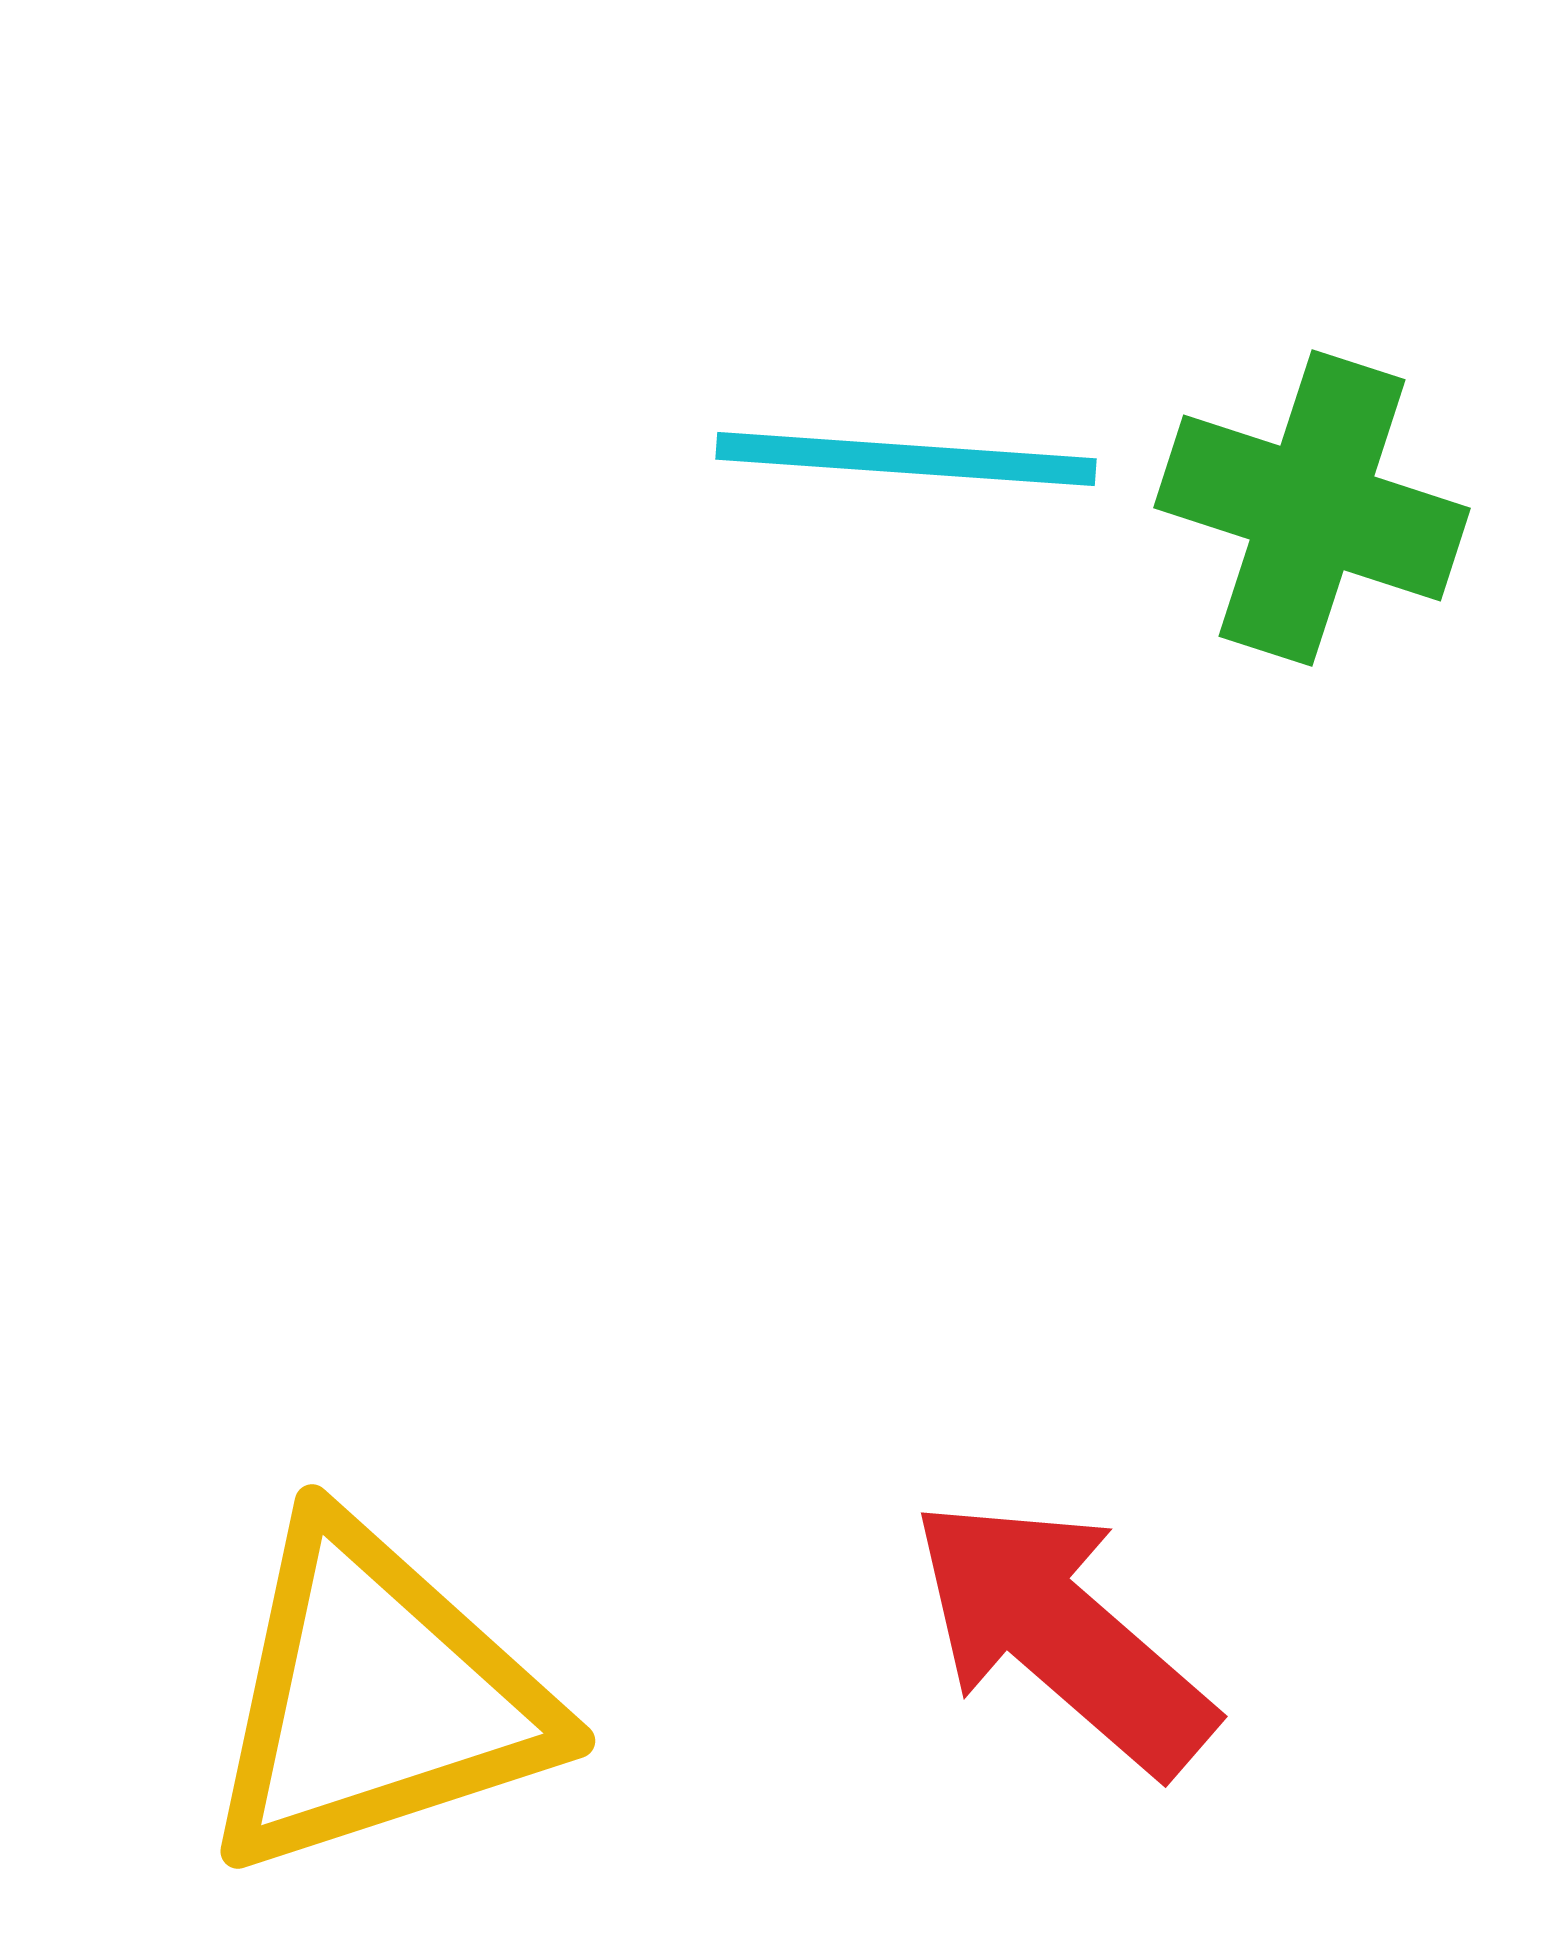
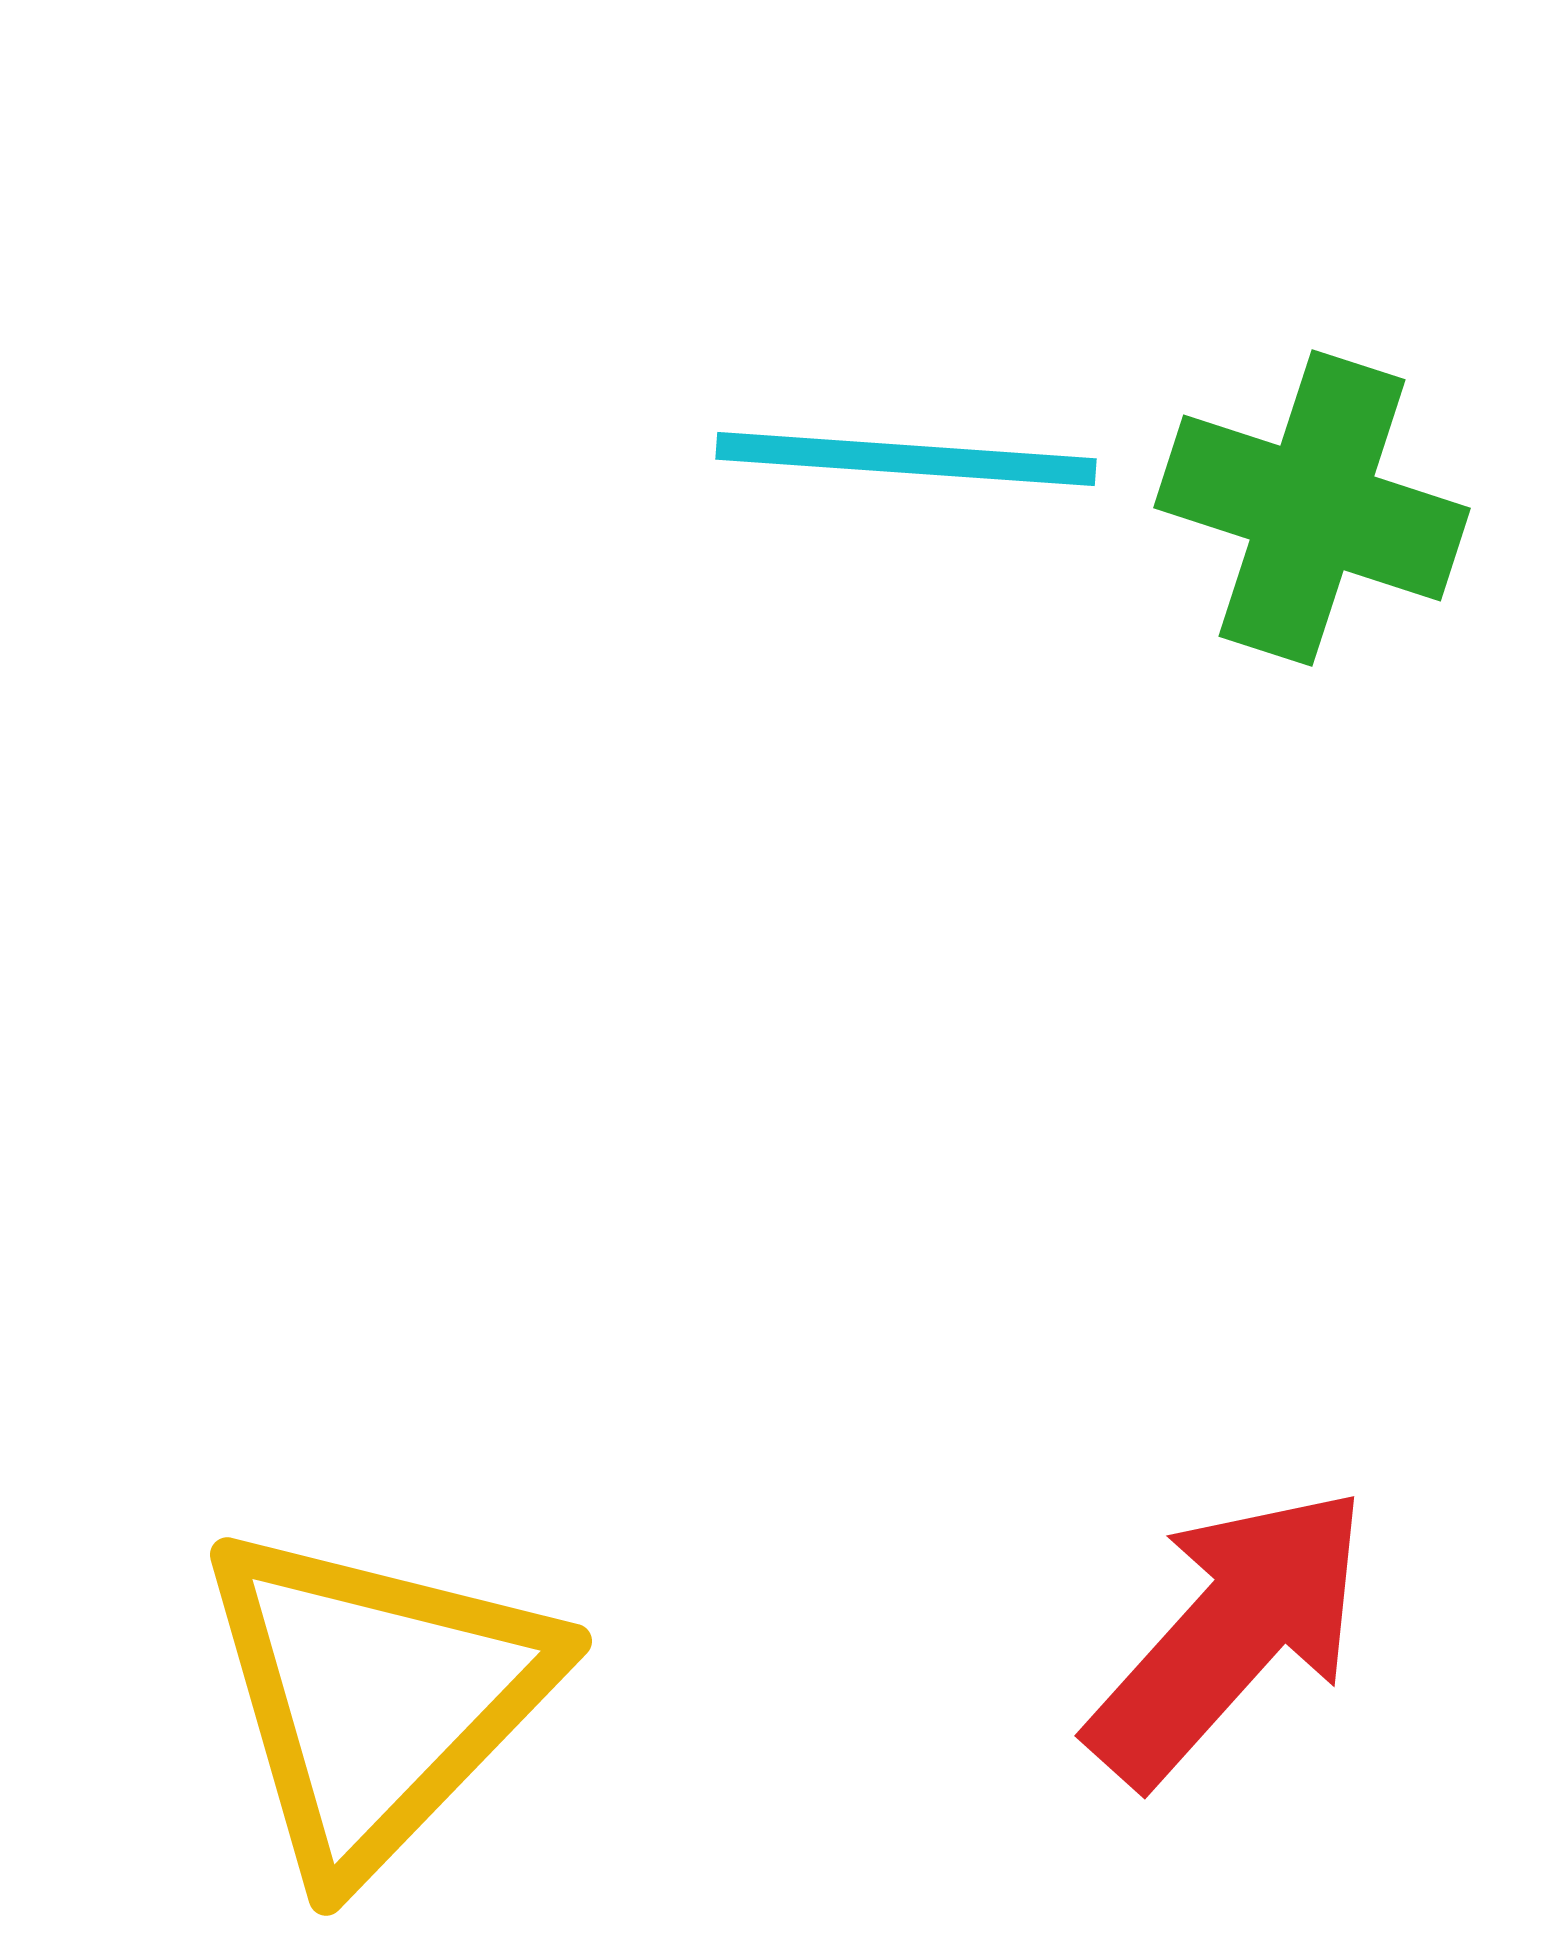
red arrow: moved 167 px right; rotated 91 degrees clockwise
yellow triangle: rotated 28 degrees counterclockwise
